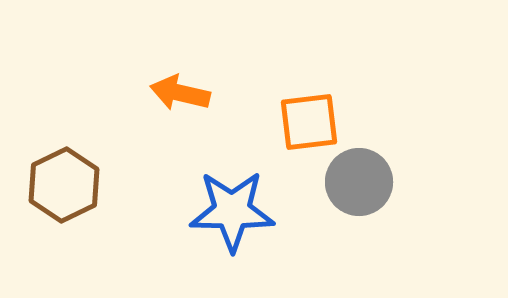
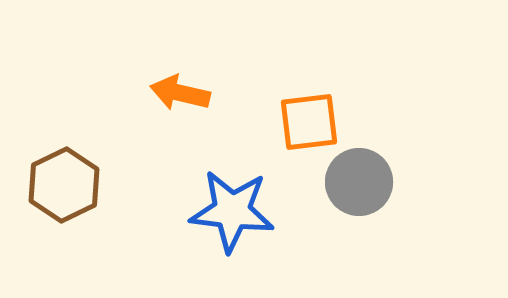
blue star: rotated 6 degrees clockwise
